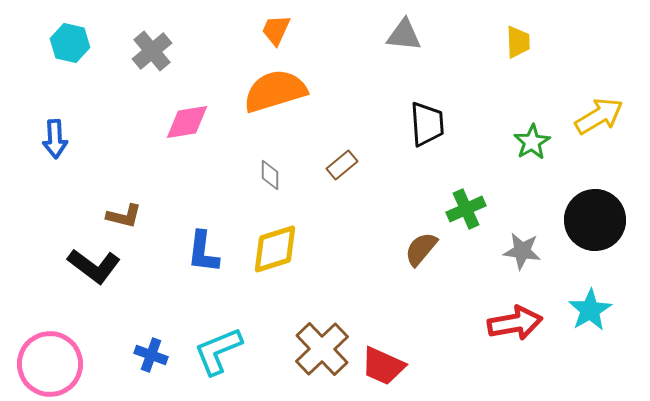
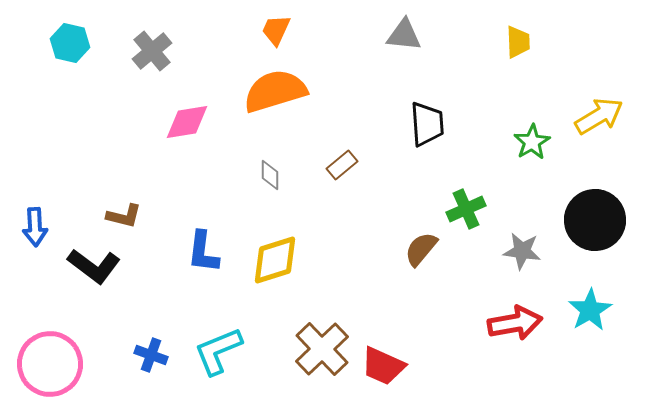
blue arrow: moved 20 px left, 88 px down
yellow diamond: moved 11 px down
